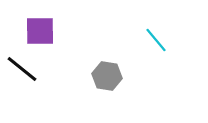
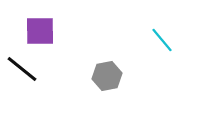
cyan line: moved 6 px right
gray hexagon: rotated 20 degrees counterclockwise
